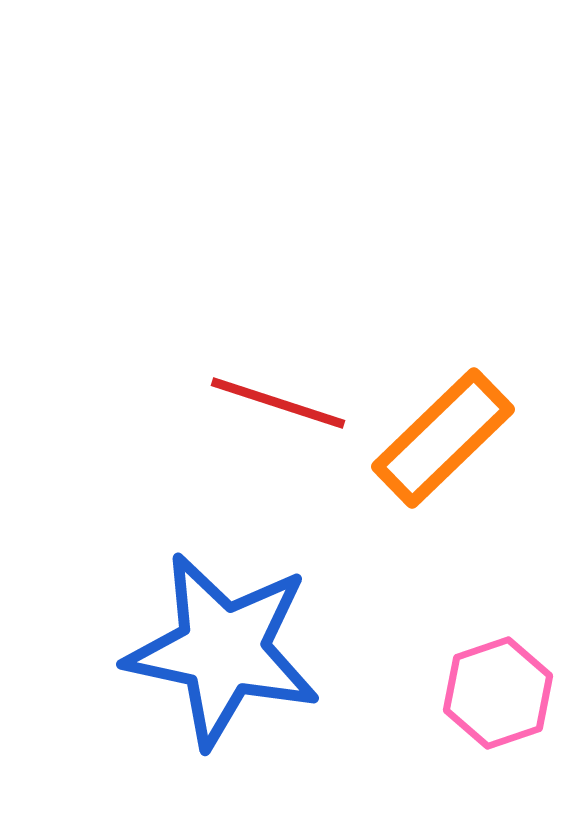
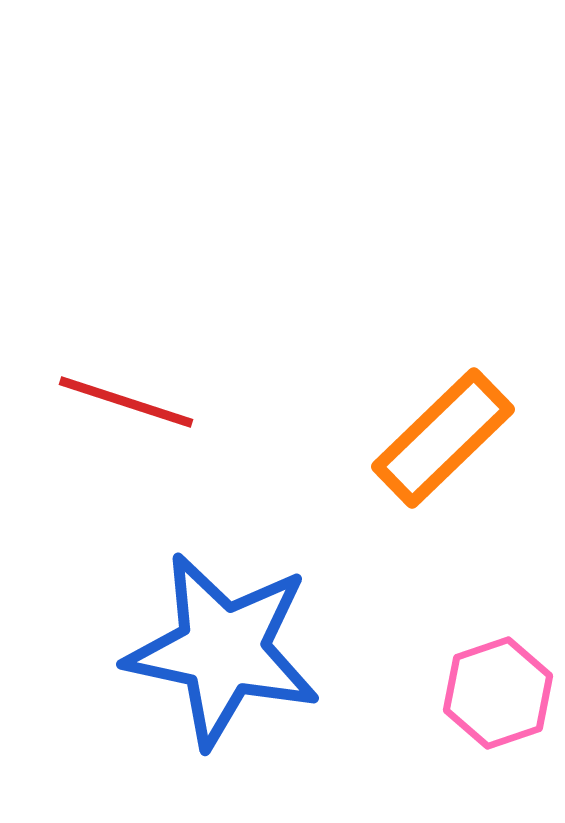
red line: moved 152 px left, 1 px up
